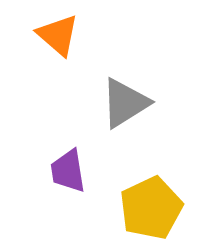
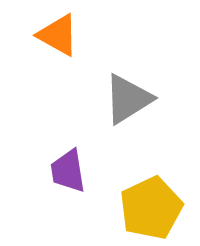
orange triangle: rotated 12 degrees counterclockwise
gray triangle: moved 3 px right, 4 px up
